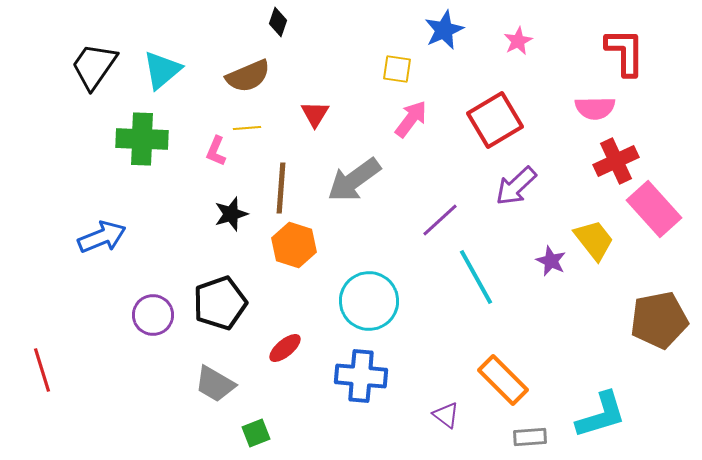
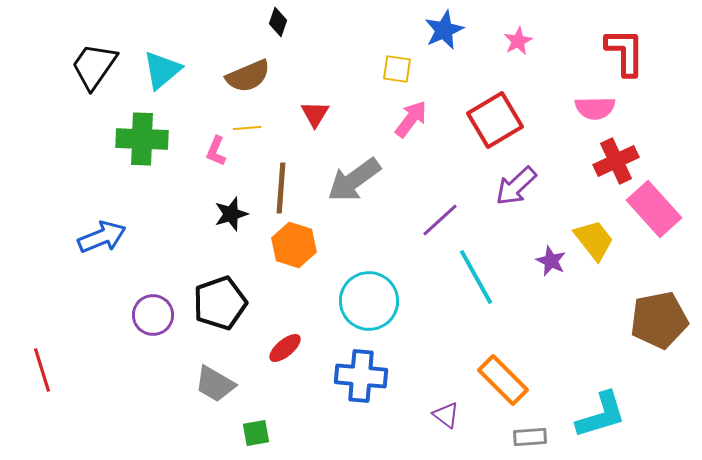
green square: rotated 12 degrees clockwise
